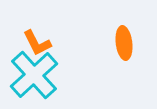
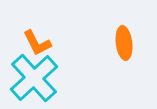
cyan cross: moved 3 px down
